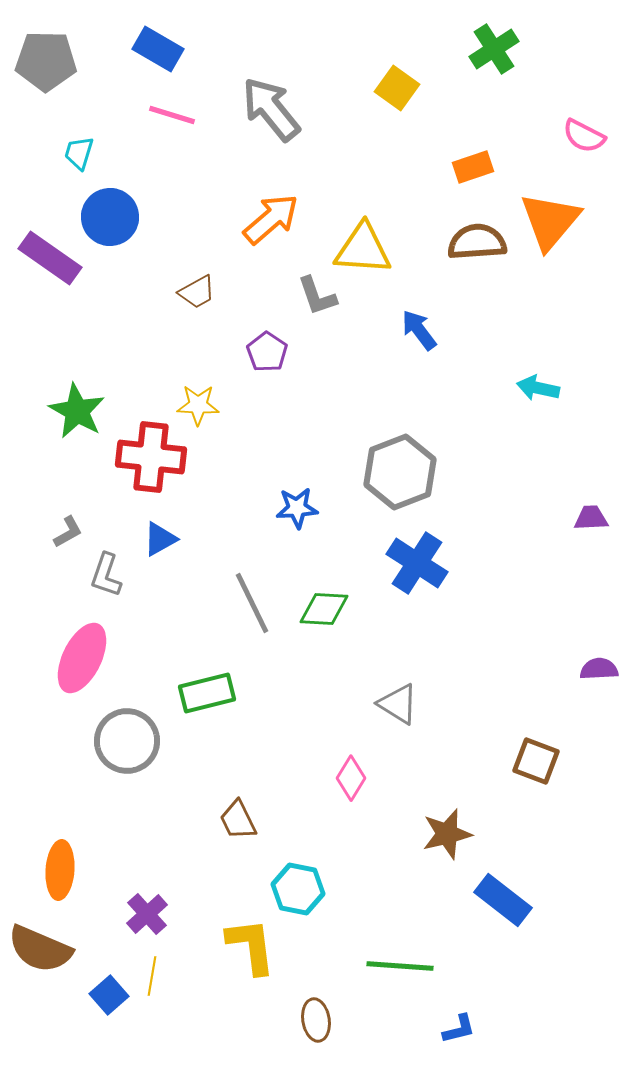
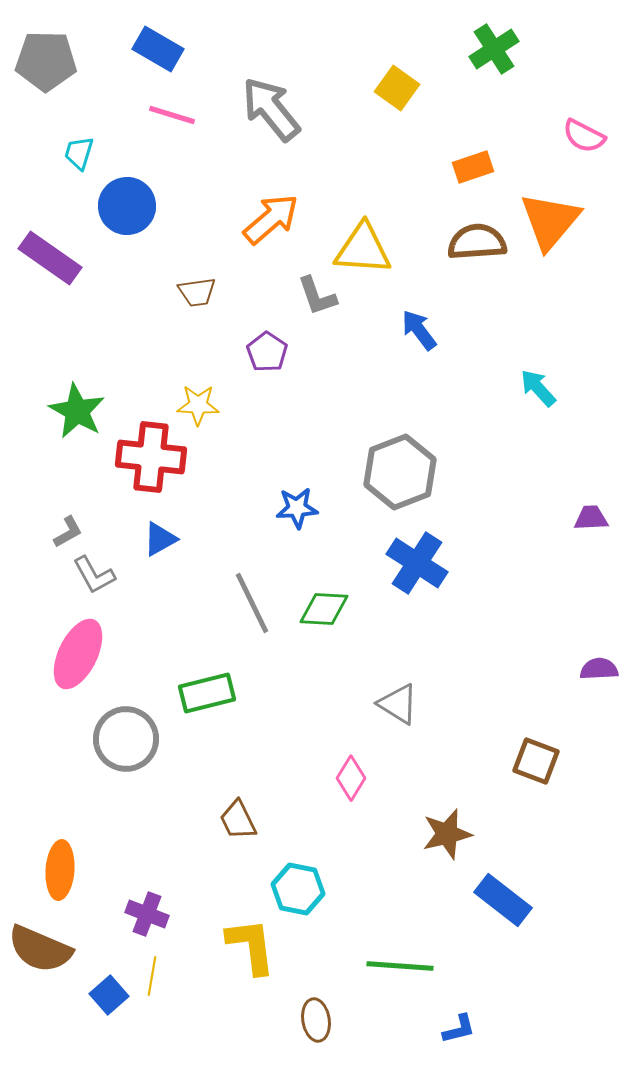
blue circle at (110, 217): moved 17 px right, 11 px up
brown trapezoid at (197, 292): rotated 21 degrees clockwise
cyan arrow at (538, 388): rotated 36 degrees clockwise
gray L-shape at (106, 575): moved 12 px left; rotated 48 degrees counterclockwise
pink ellipse at (82, 658): moved 4 px left, 4 px up
gray circle at (127, 741): moved 1 px left, 2 px up
purple cross at (147, 914): rotated 27 degrees counterclockwise
